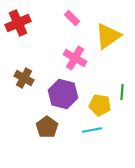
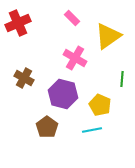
green line: moved 13 px up
yellow pentagon: rotated 15 degrees clockwise
